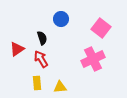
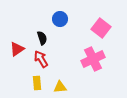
blue circle: moved 1 px left
